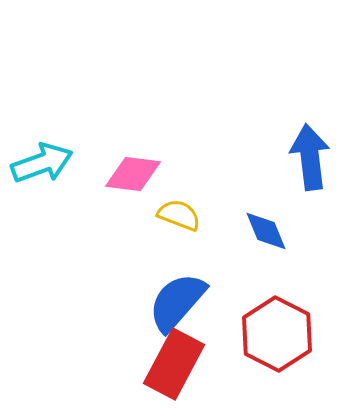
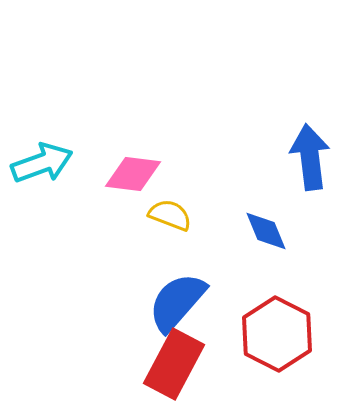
yellow semicircle: moved 9 px left
